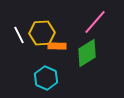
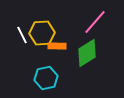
white line: moved 3 px right
cyan hexagon: rotated 25 degrees clockwise
